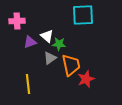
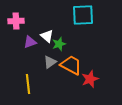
pink cross: moved 1 px left
green star: rotated 24 degrees counterclockwise
gray triangle: moved 4 px down
orange trapezoid: rotated 50 degrees counterclockwise
red star: moved 4 px right
